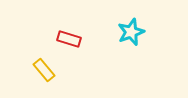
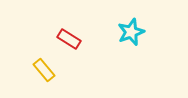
red rectangle: rotated 15 degrees clockwise
